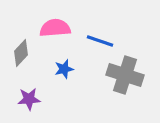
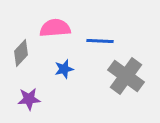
blue line: rotated 16 degrees counterclockwise
gray cross: moved 1 px right, 1 px down; rotated 18 degrees clockwise
